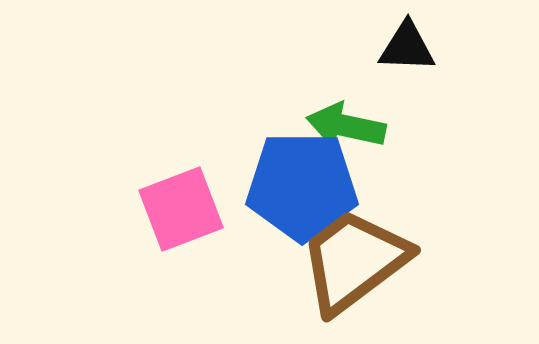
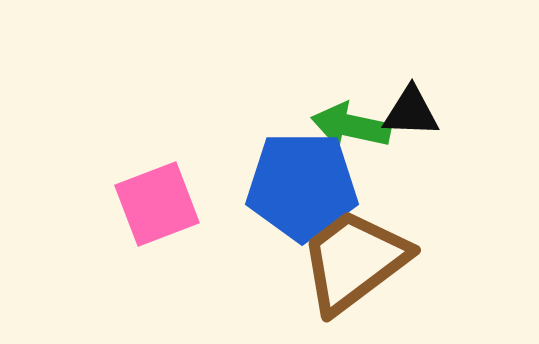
black triangle: moved 4 px right, 65 px down
green arrow: moved 5 px right
pink square: moved 24 px left, 5 px up
